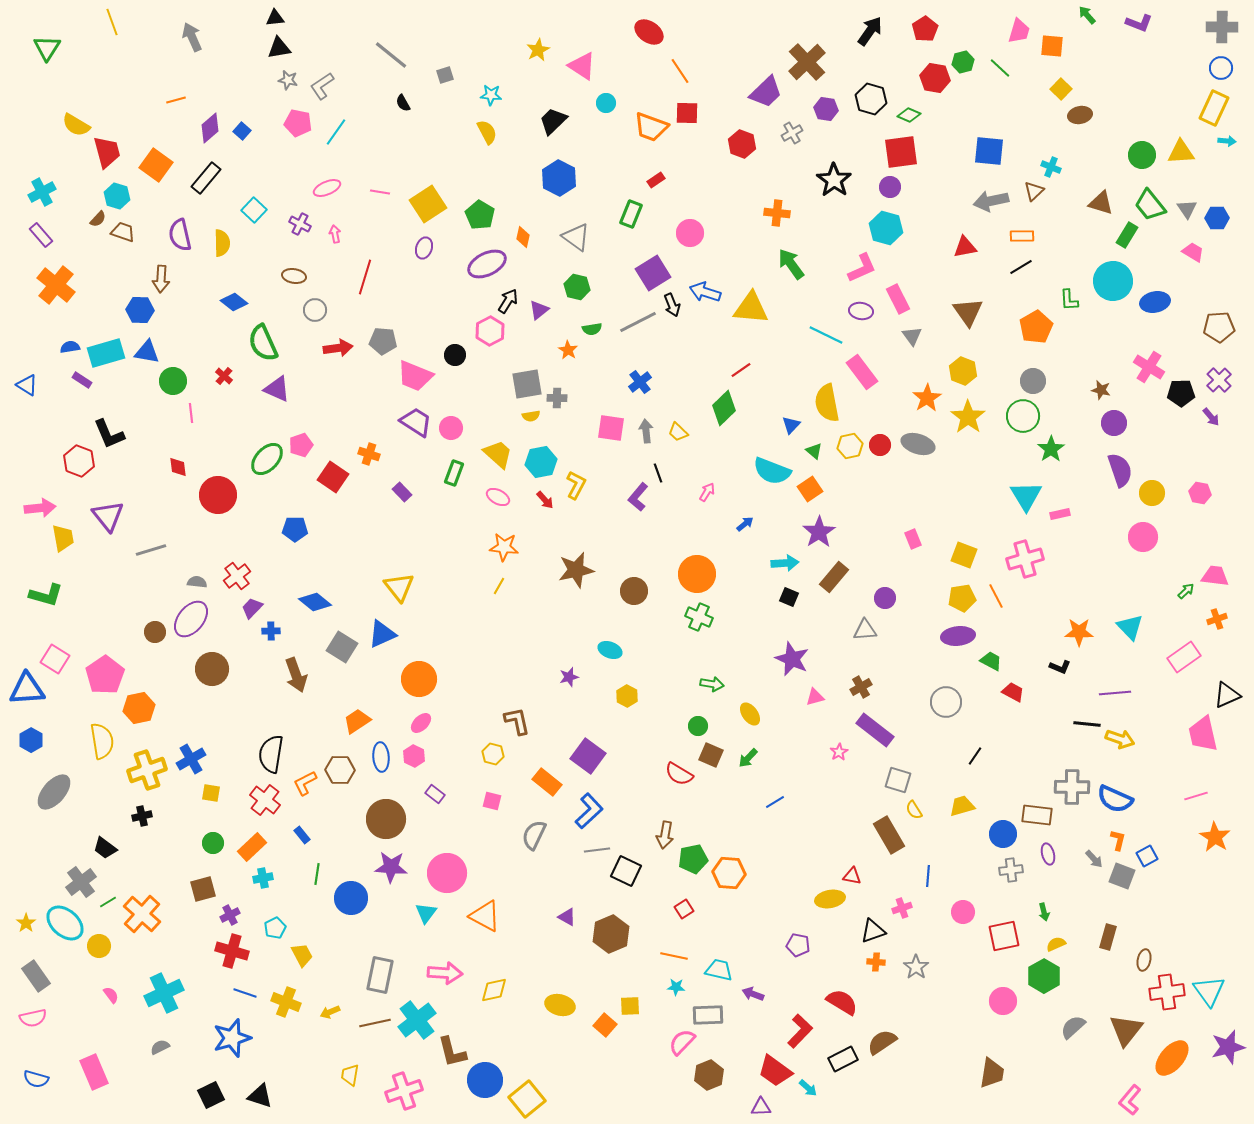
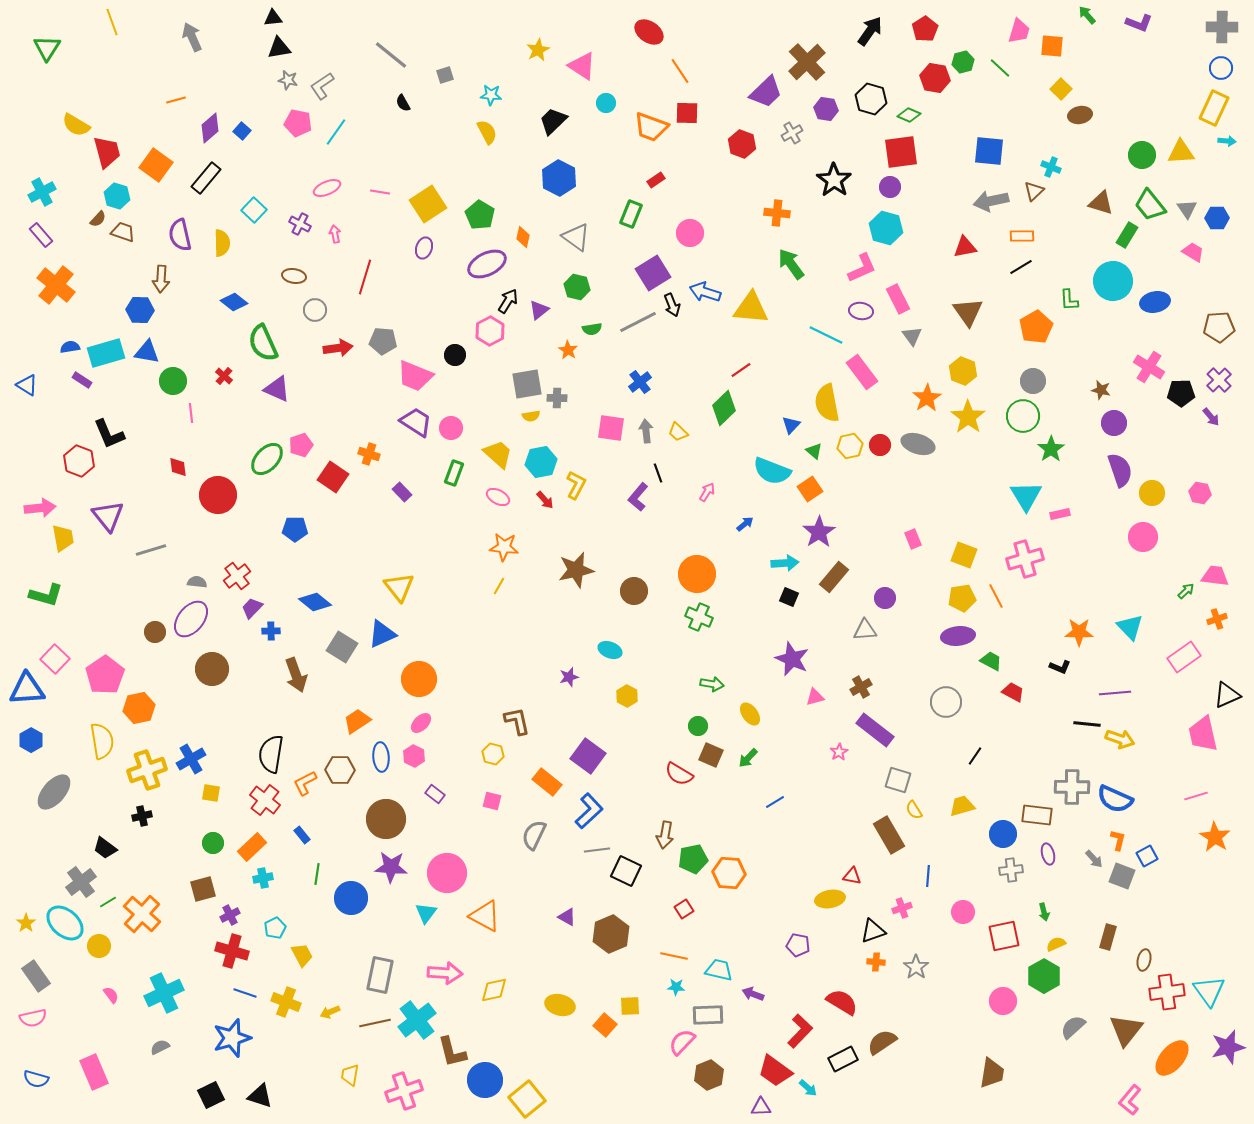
black triangle at (275, 18): moved 2 px left
pink square at (55, 659): rotated 12 degrees clockwise
